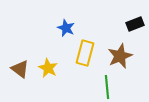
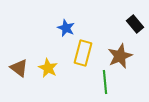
black rectangle: rotated 72 degrees clockwise
yellow rectangle: moved 2 px left
brown triangle: moved 1 px left, 1 px up
green line: moved 2 px left, 5 px up
